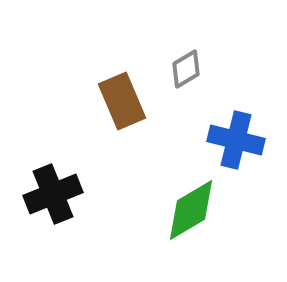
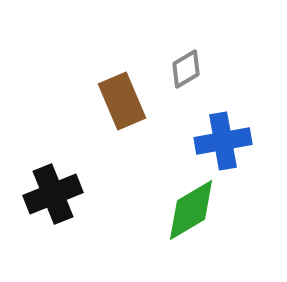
blue cross: moved 13 px left, 1 px down; rotated 24 degrees counterclockwise
